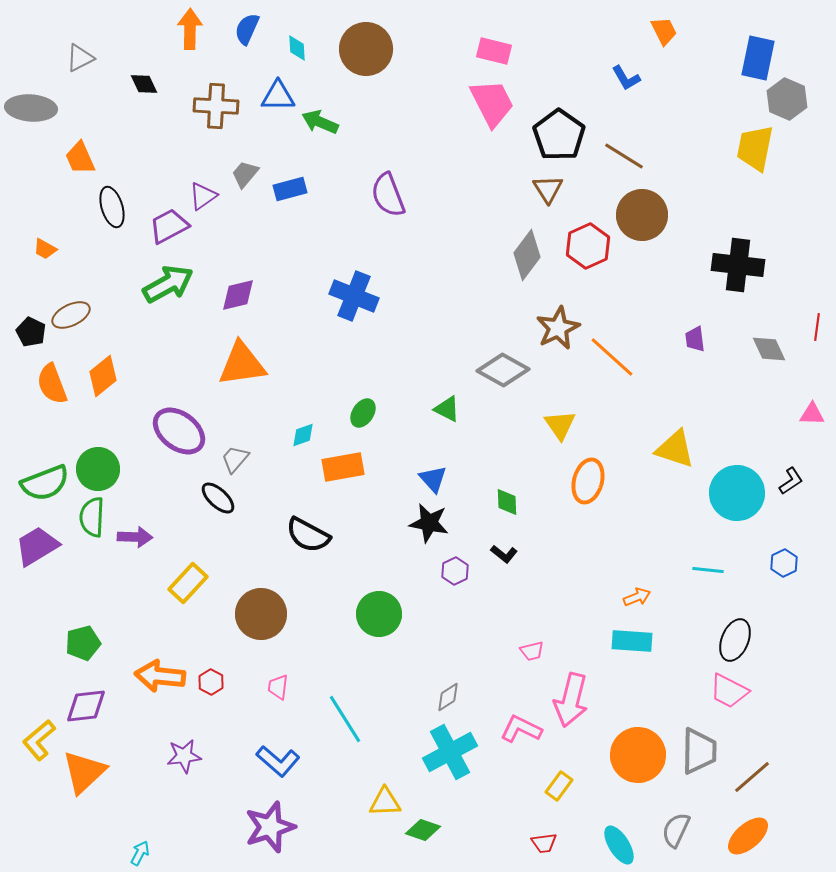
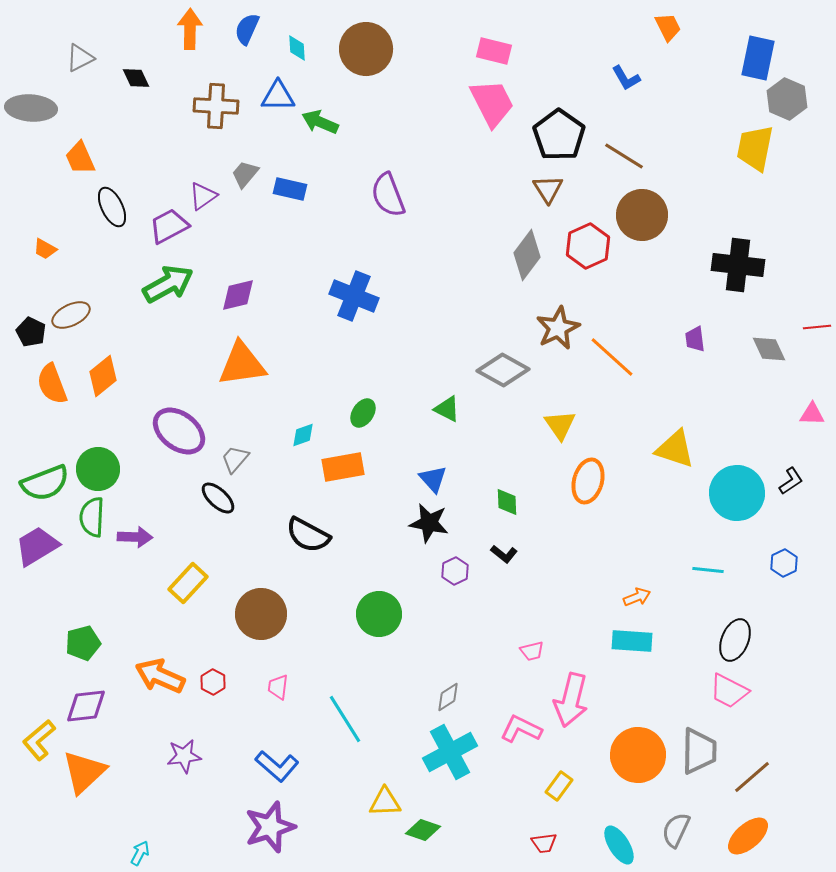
orange trapezoid at (664, 31): moved 4 px right, 4 px up
black diamond at (144, 84): moved 8 px left, 6 px up
blue rectangle at (290, 189): rotated 28 degrees clockwise
black ellipse at (112, 207): rotated 9 degrees counterclockwise
red line at (817, 327): rotated 76 degrees clockwise
orange arrow at (160, 676): rotated 18 degrees clockwise
red hexagon at (211, 682): moved 2 px right
blue L-shape at (278, 761): moved 1 px left, 5 px down
